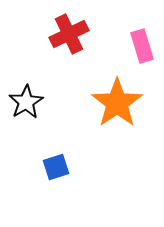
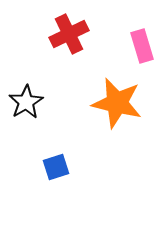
orange star: rotated 24 degrees counterclockwise
